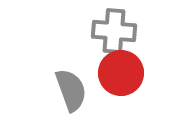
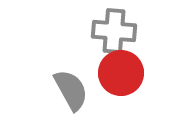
gray semicircle: rotated 9 degrees counterclockwise
